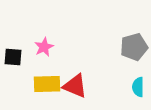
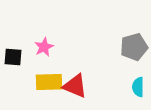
yellow rectangle: moved 2 px right, 2 px up
